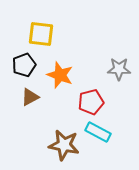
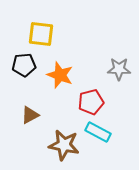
black pentagon: rotated 15 degrees clockwise
brown triangle: moved 18 px down
